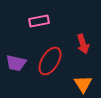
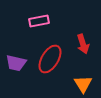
red ellipse: moved 2 px up
